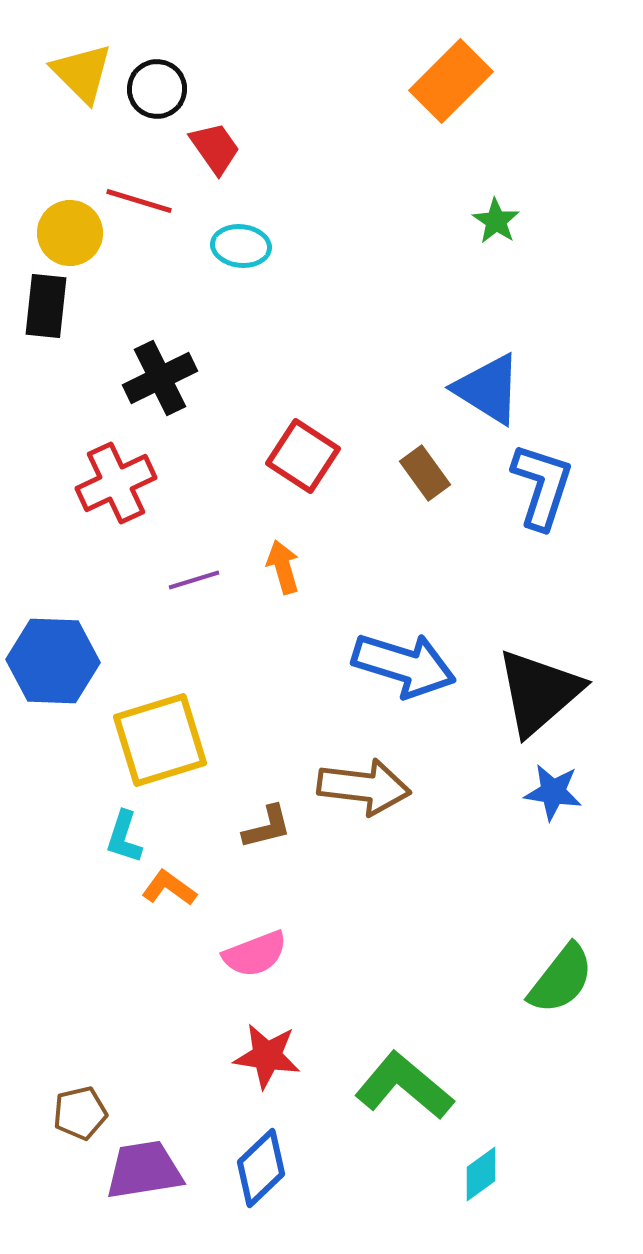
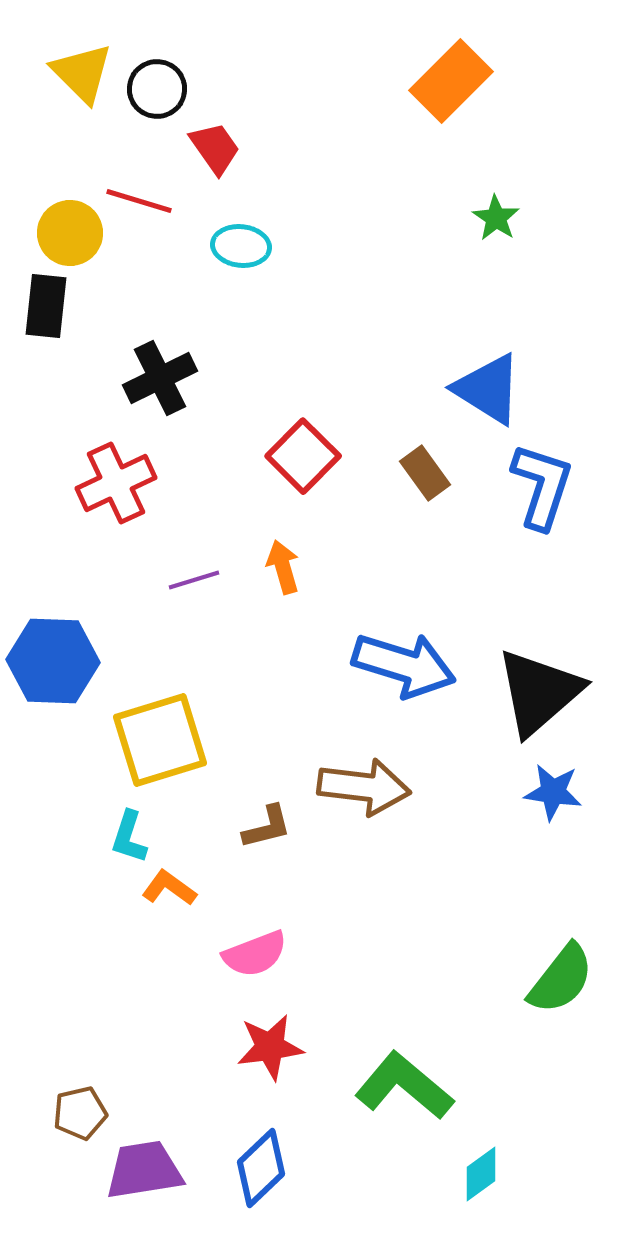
green star: moved 3 px up
red square: rotated 12 degrees clockwise
cyan L-shape: moved 5 px right
red star: moved 3 px right, 9 px up; rotated 16 degrees counterclockwise
